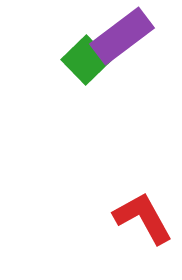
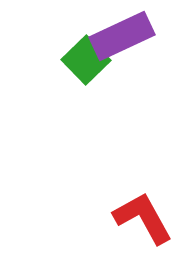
purple rectangle: rotated 12 degrees clockwise
